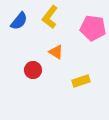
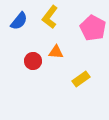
pink pentagon: rotated 20 degrees clockwise
orange triangle: rotated 28 degrees counterclockwise
red circle: moved 9 px up
yellow rectangle: moved 2 px up; rotated 18 degrees counterclockwise
